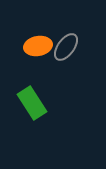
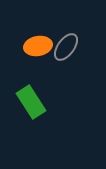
green rectangle: moved 1 px left, 1 px up
